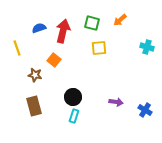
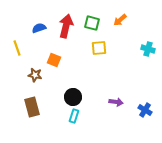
red arrow: moved 3 px right, 5 px up
cyan cross: moved 1 px right, 2 px down
orange square: rotated 16 degrees counterclockwise
brown rectangle: moved 2 px left, 1 px down
